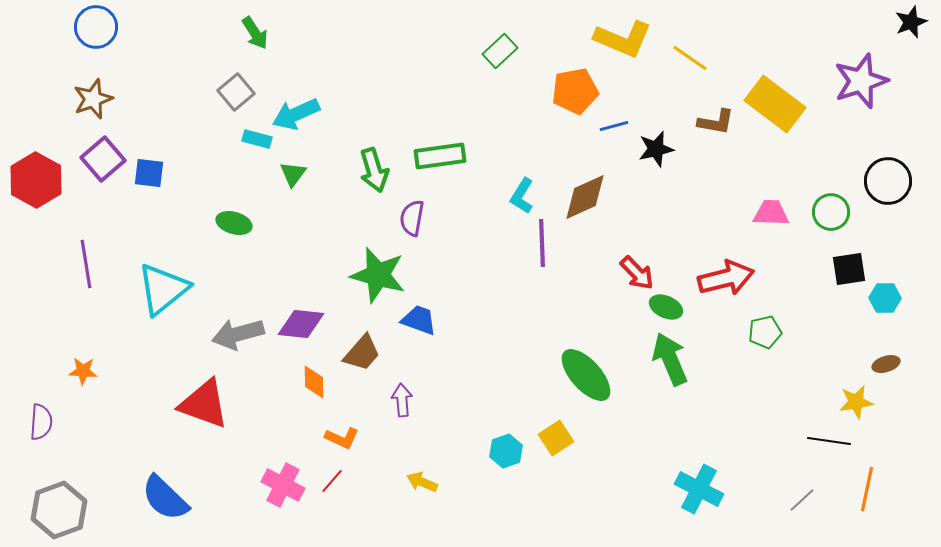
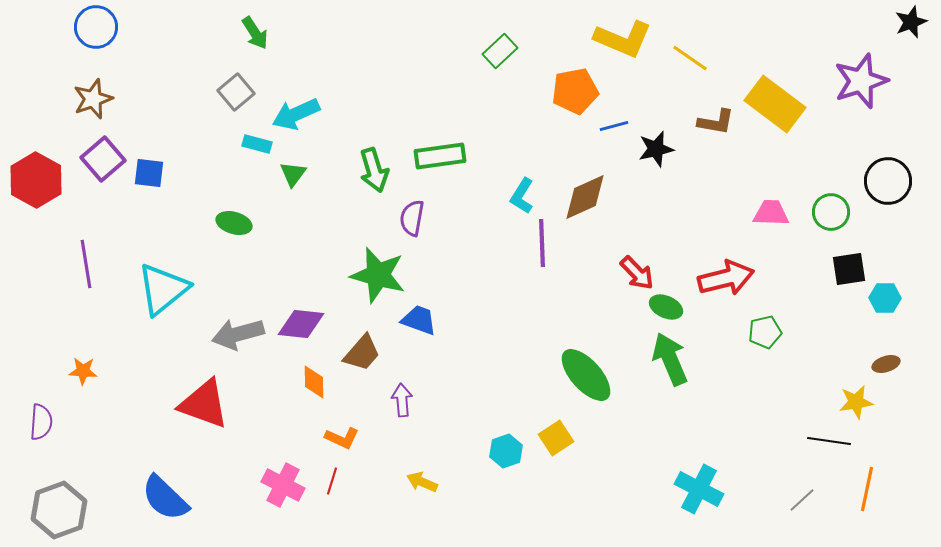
cyan rectangle at (257, 139): moved 5 px down
red line at (332, 481): rotated 24 degrees counterclockwise
